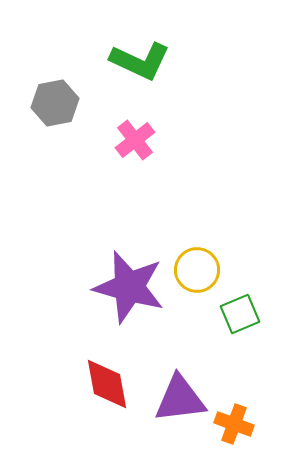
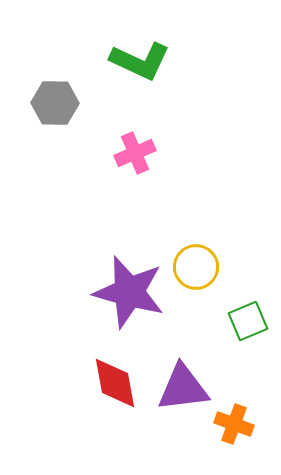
gray hexagon: rotated 12 degrees clockwise
pink cross: moved 13 px down; rotated 15 degrees clockwise
yellow circle: moved 1 px left, 3 px up
purple star: moved 5 px down
green square: moved 8 px right, 7 px down
red diamond: moved 8 px right, 1 px up
purple triangle: moved 3 px right, 11 px up
